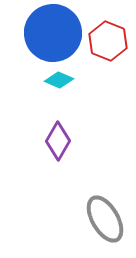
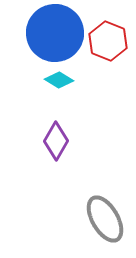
blue circle: moved 2 px right
cyan diamond: rotated 8 degrees clockwise
purple diamond: moved 2 px left
